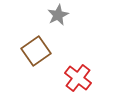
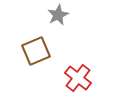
brown square: rotated 12 degrees clockwise
